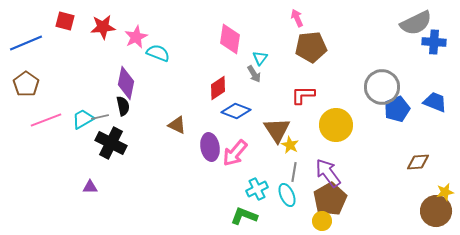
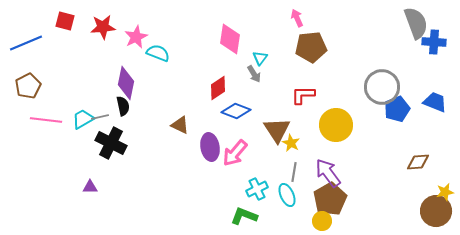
gray semicircle at (416, 23): rotated 84 degrees counterclockwise
brown pentagon at (26, 84): moved 2 px right, 2 px down; rotated 10 degrees clockwise
pink line at (46, 120): rotated 28 degrees clockwise
brown triangle at (177, 125): moved 3 px right
yellow star at (290, 145): moved 1 px right, 2 px up
